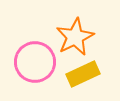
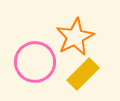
yellow rectangle: rotated 20 degrees counterclockwise
